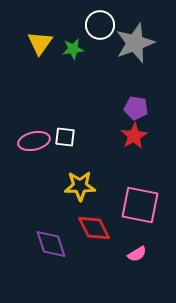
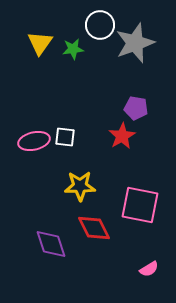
red star: moved 12 px left
pink semicircle: moved 12 px right, 15 px down
